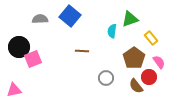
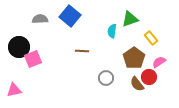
pink semicircle: rotated 88 degrees counterclockwise
brown semicircle: moved 1 px right, 2 px up
